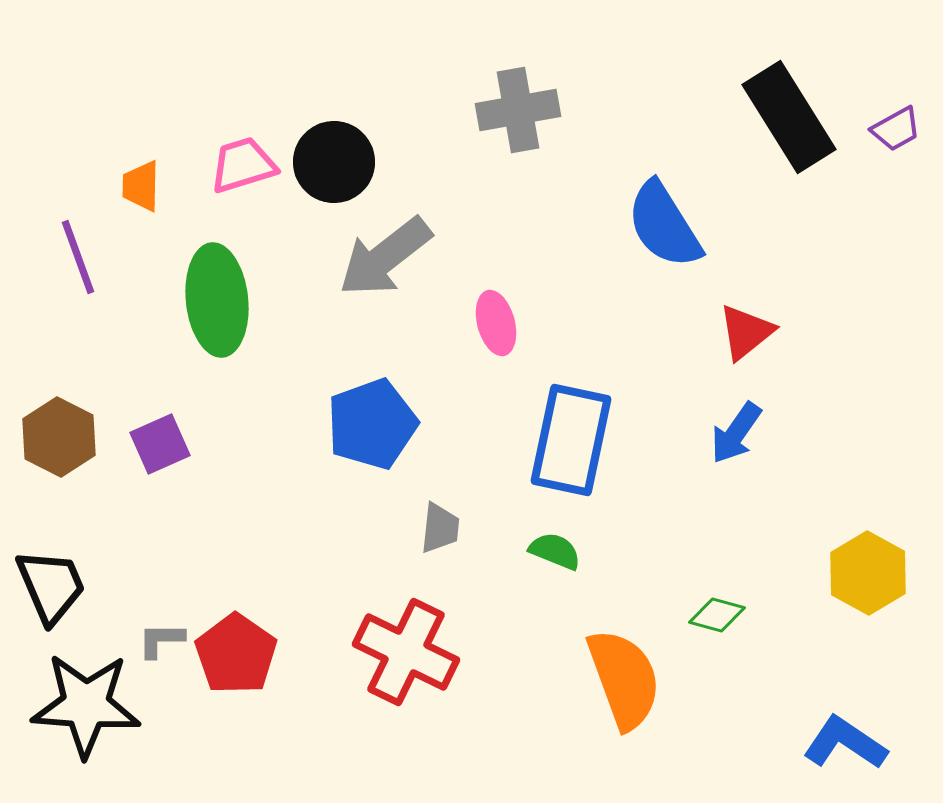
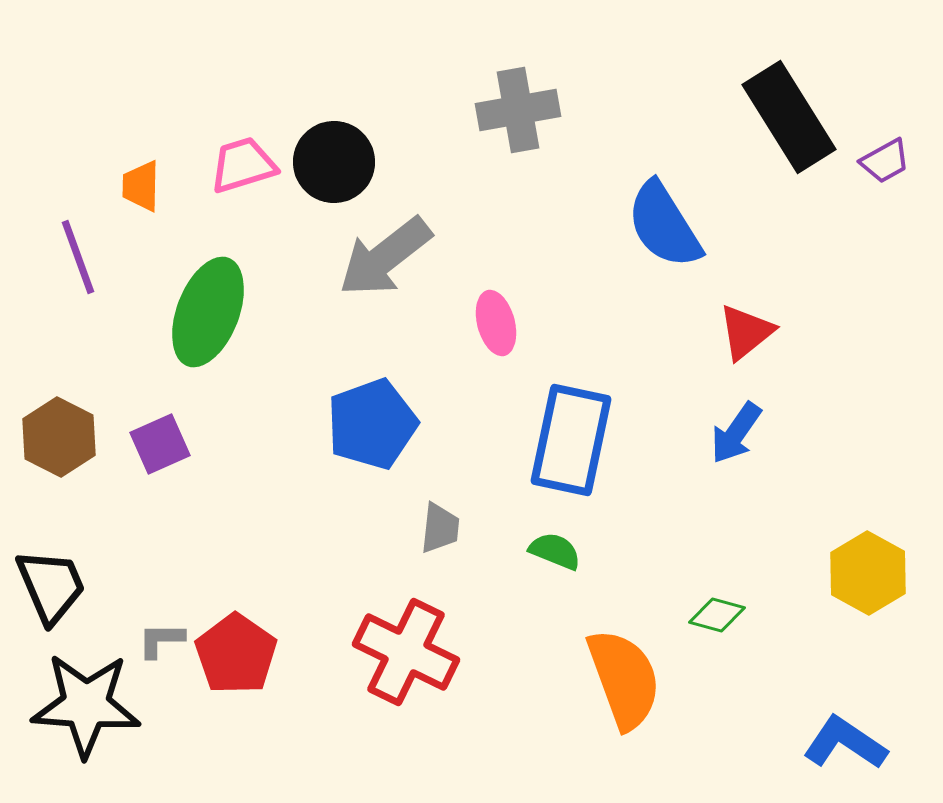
purple trapezoid: moved 11 px left, 32 px down
green ellipse: moved 9 px left, 12 px down; rotated 27 degrees clockwise
